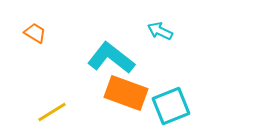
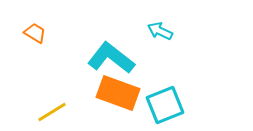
orange rectangle: moved 8 px left
cyan square: moved 6 px left, 1 px up
